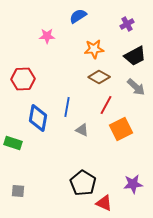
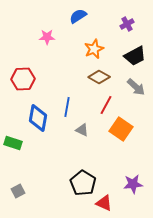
pink star: moved 1 px down
orange star: rotated 18 degrees counterclockwise
orange square: rotated 30 degrees counterclockwise
gray square: rotated 32 degrees counterclockwise
